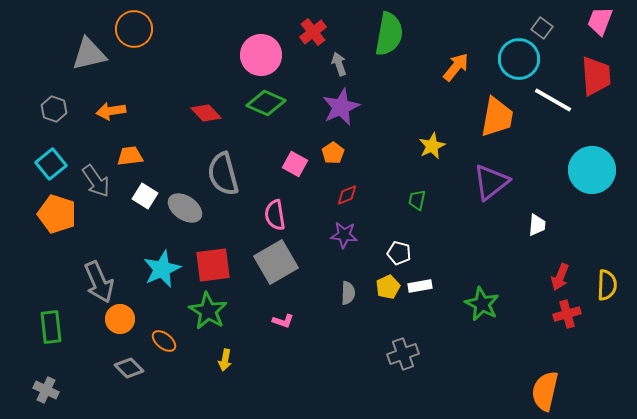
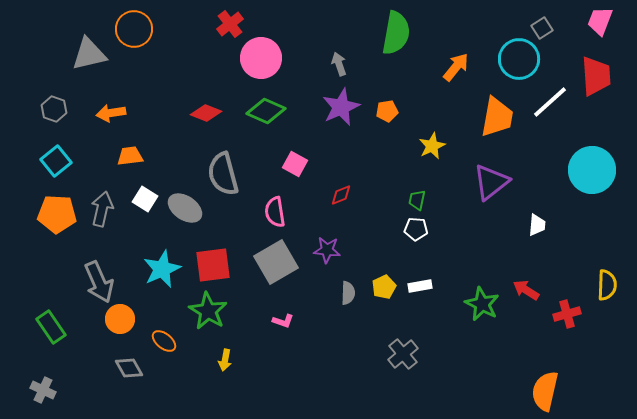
gray square at (542, 28): rotated 20 degrees clockwise
red cross at (313, 32): moved 83 px left, 8 px up
green semicircle at (389, 34): moved 7 px right, 1 px up
pink circle at (261, 55): moved 3 px down
white line at (553, 100): moved 3 px left, 2 px down; rotated 72 degrees counterclockwise
green diamond at (266, 103): moved 8 px down
orange arrow at (111, 111): moved 2 px down
red diamond at (206, 113): rotated 24 degrees counterclockwise
orange pentagon at (333, 153): moved 54 px right, 42 px up; rotated 25 degrees clockwise
cyan square at (51, 164): moved 5 px right, 3 px up
gray arrow at (96, 181): moved 6 px right, 28 px down; rotated 132 degrees counterclockwise
red diamond at (347, 195): moved 6 px left
white square at (145, 196): moved 3 px down
orange pentagon at (57, 214): rotated 15 degrees counterclockwise
pink semicircle at (275, 215): moved 3 px up
purple star at (344, 235): moved 17 px left, 15 px down
white pentagon at (399, 253): moved 17 px right, 24 px up; rotated 10 degrees counterclockwise
red arrow at (560, 277): moved 34 px left, 13 px down; rotated 100 degrees clockwise
yellow pentagon at (388, 287): moved 4 px left
green rectangle at (51, 327): rotated 28 degrees counterclockwise
gray cross at (403, 354): rotated 20 degrees counterclockwise
gray diamond at (129, 368): rotated 16 degrees clockwise
gray cross at (46, 390): moved 3 px left
